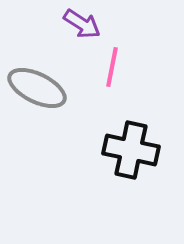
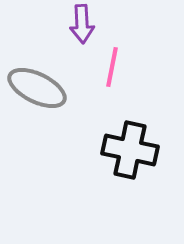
purple arrow: rotated 54 degrees clockwise
black cross: moved 1 px left
